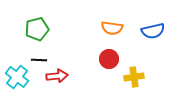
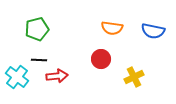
blue semicircle: rotated 25 degrees clockwise
red circle: moved 8 px left
yellow cross: rotated 18 degrees counterclockwise
